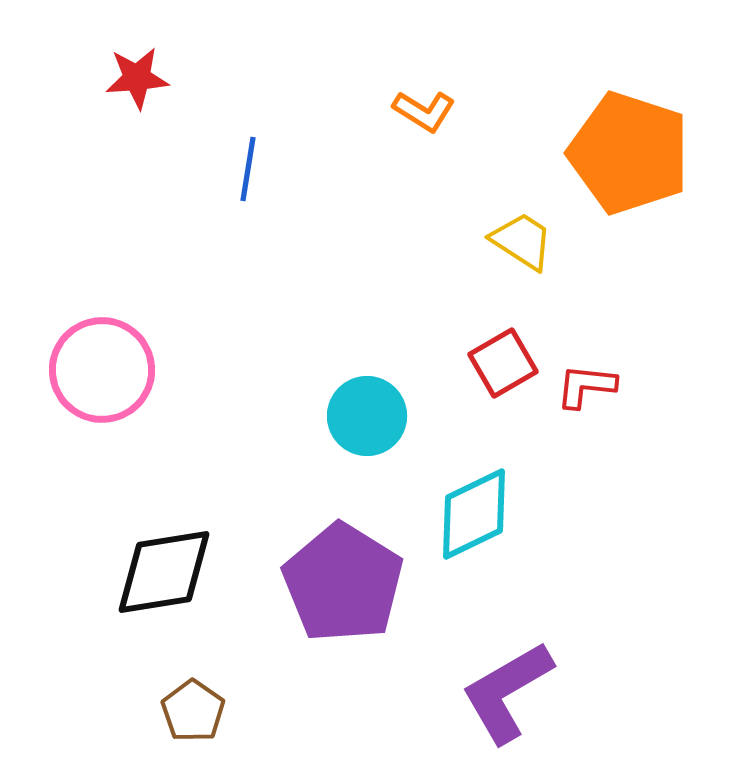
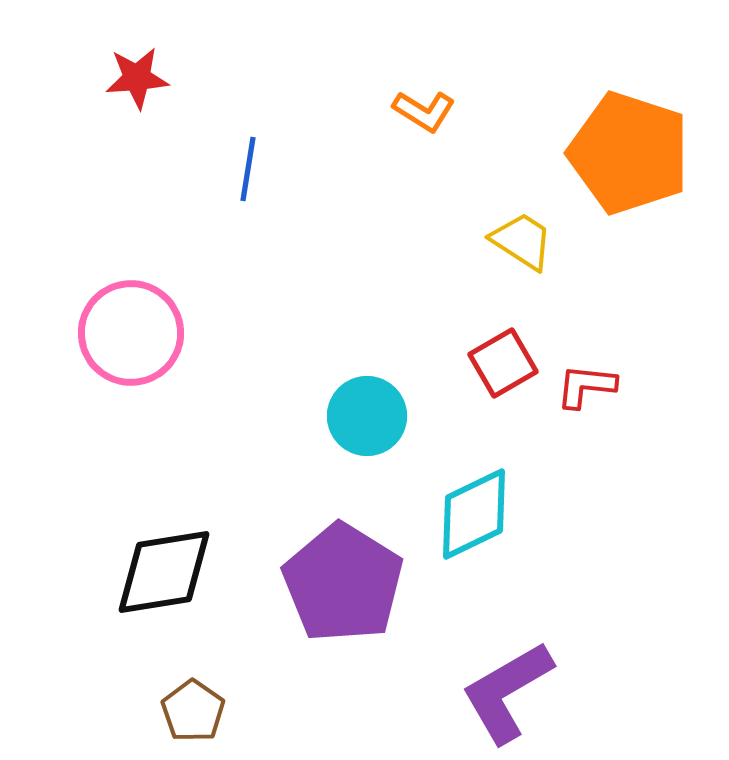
pink circle: moved 29 px right, 37 px up
